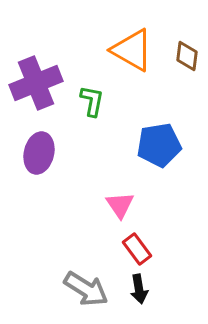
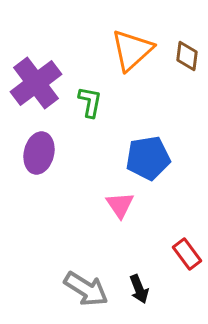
orange triangle: rotated 48 degrees clockwise
purple cross: rotated 15 degrees counterclockwise
green L-shape: moved 2 px left, 1 px down
blue pentagon: moved 11 px left, 13 px down
red rectangle: moved 50 px right, 5 px down
black arrow: rotated 12 degrees counterclockwise
